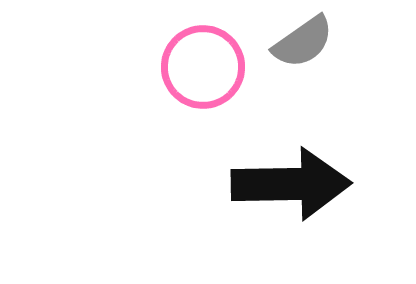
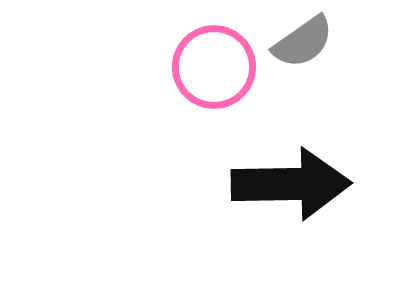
pink circle: moved 11 px right
